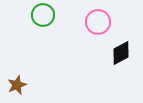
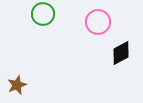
green circle: moved 1 px up
